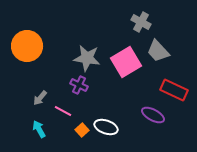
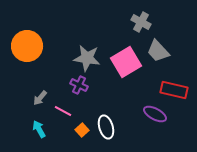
red rectangle: rotated 12 degrees counterclockwise
purple ellipse: moved 2 px right, 1 px up
white ellipse: rotated 55 degrees clockwise
